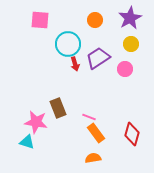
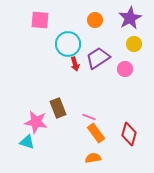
yellow circle: moved 3 px right
red diamond: moved 3 px left
